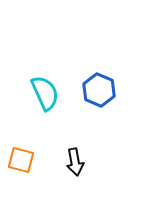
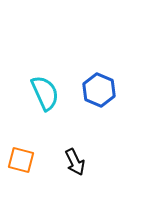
black arrow: rotated 16 degrees counterclockwise
